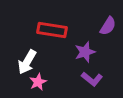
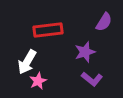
purple semicircle: moved 4 px left, 4 px up
red rectangle: moved 4 px left; rotated 16 degrees counterclockwise
pink star: moved 1 px up
